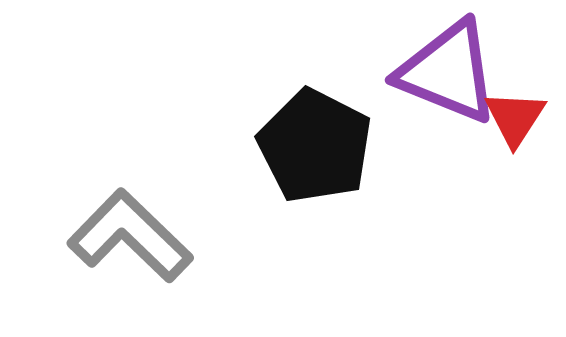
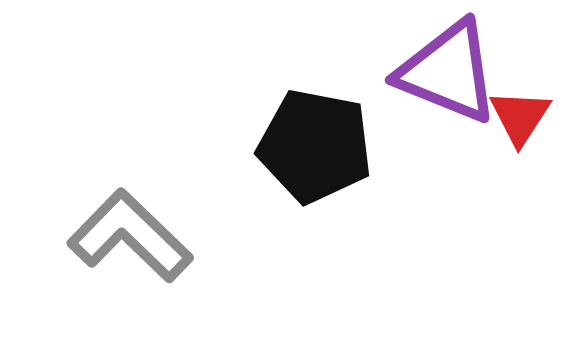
red triangle: moved 5 px right, 1 px up
black pentagon: rotated 16 degrees counterclockwise
